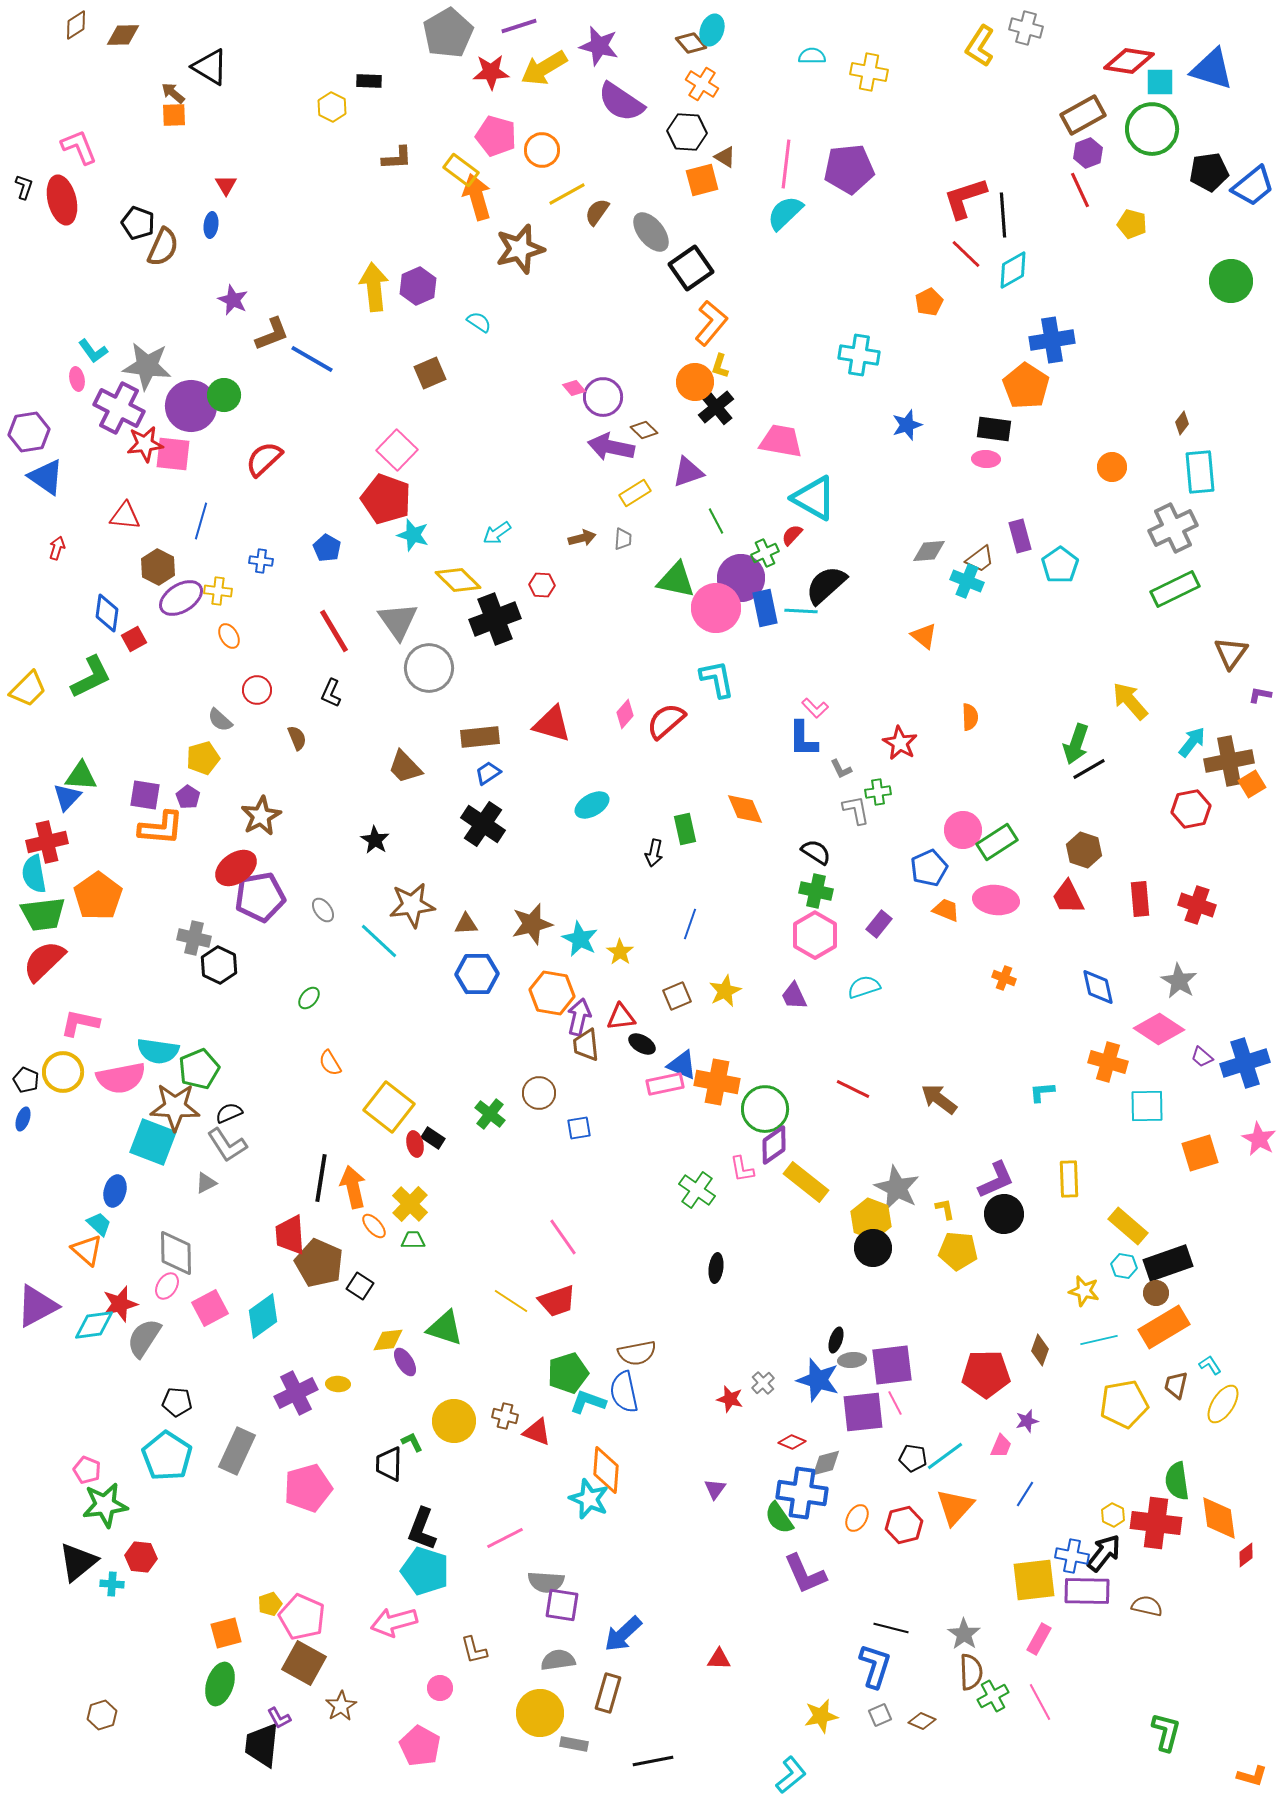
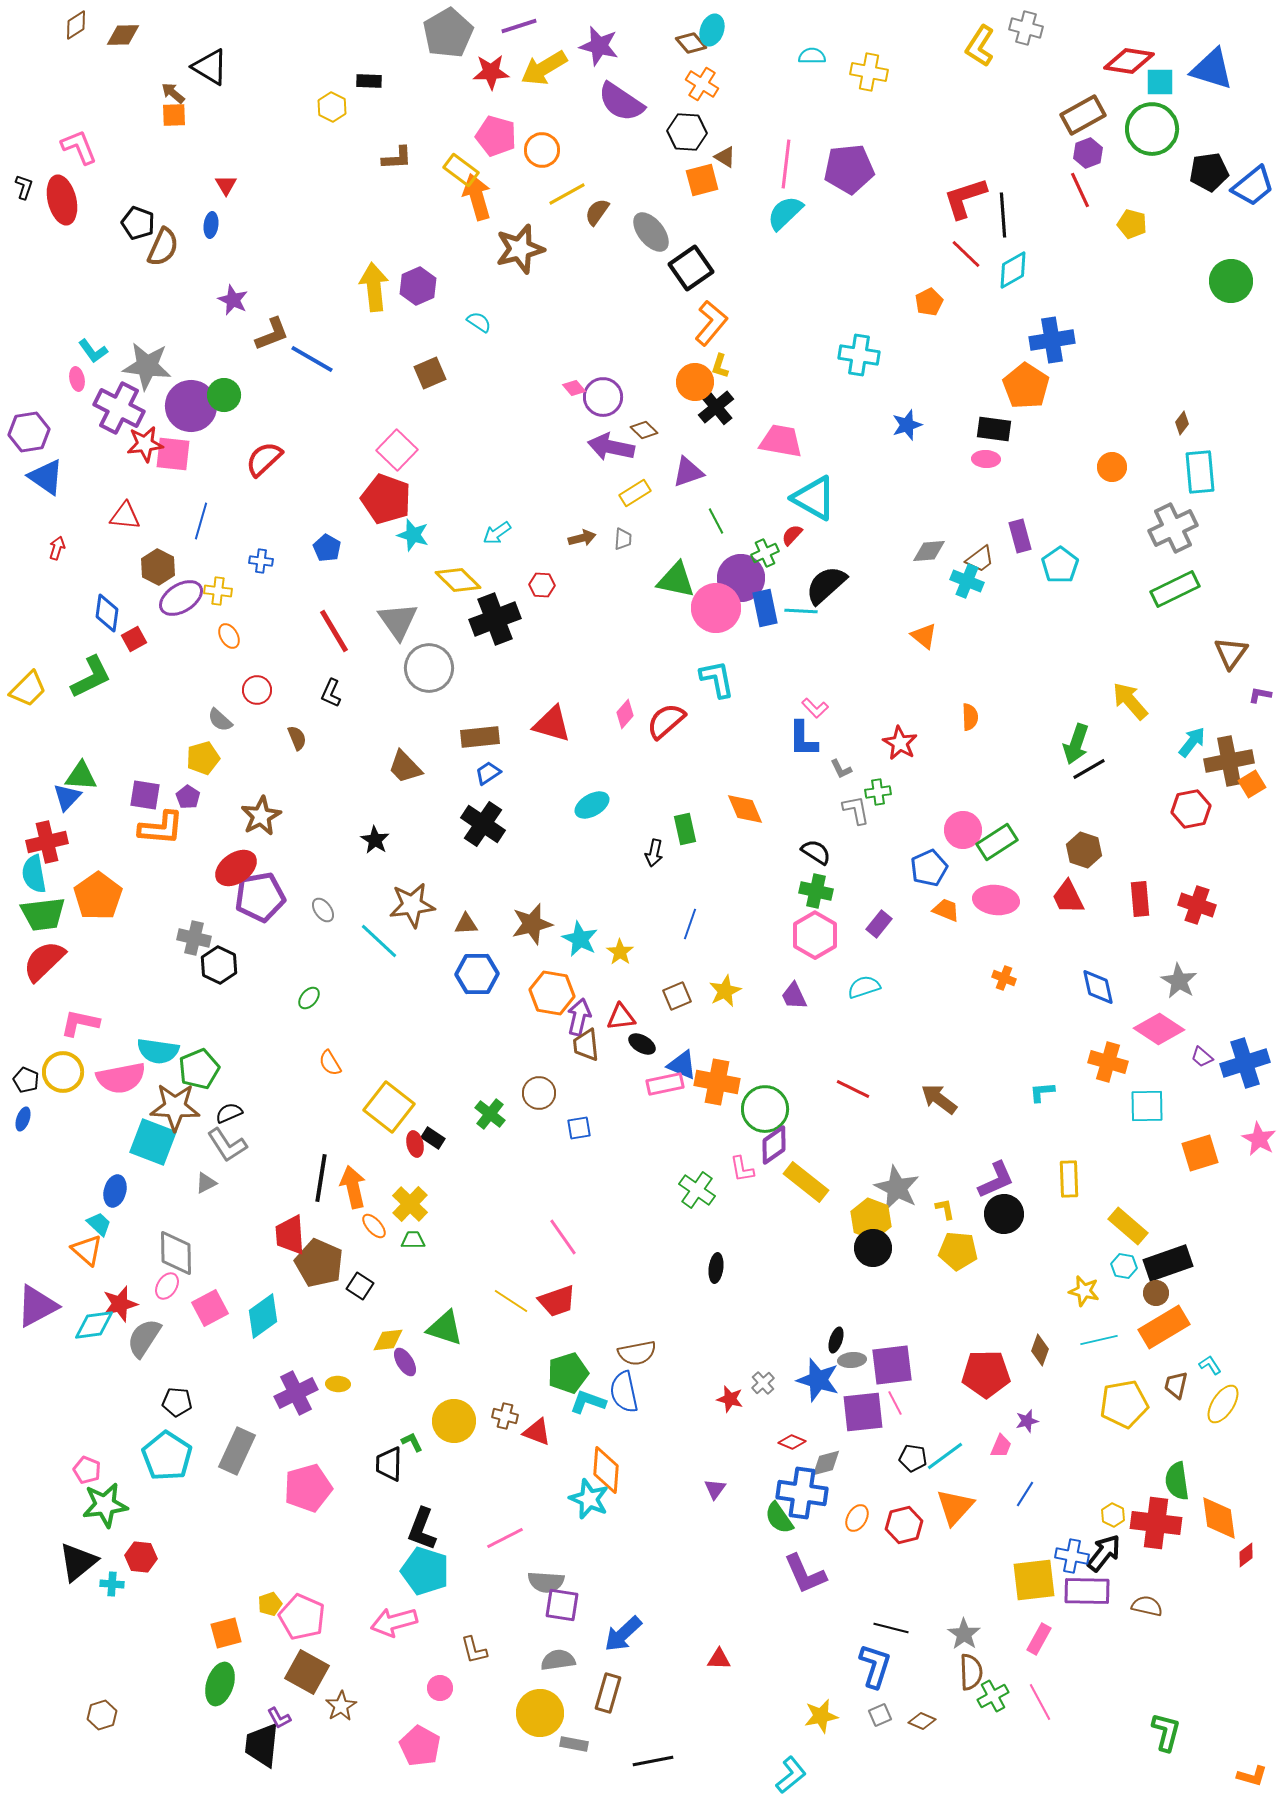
brown square at (304, 1663): moved 3 px right, 9 px down
